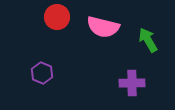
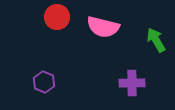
green arrow: moved 8 px right
purple hexagon: moved 2 px right, 9 px down
